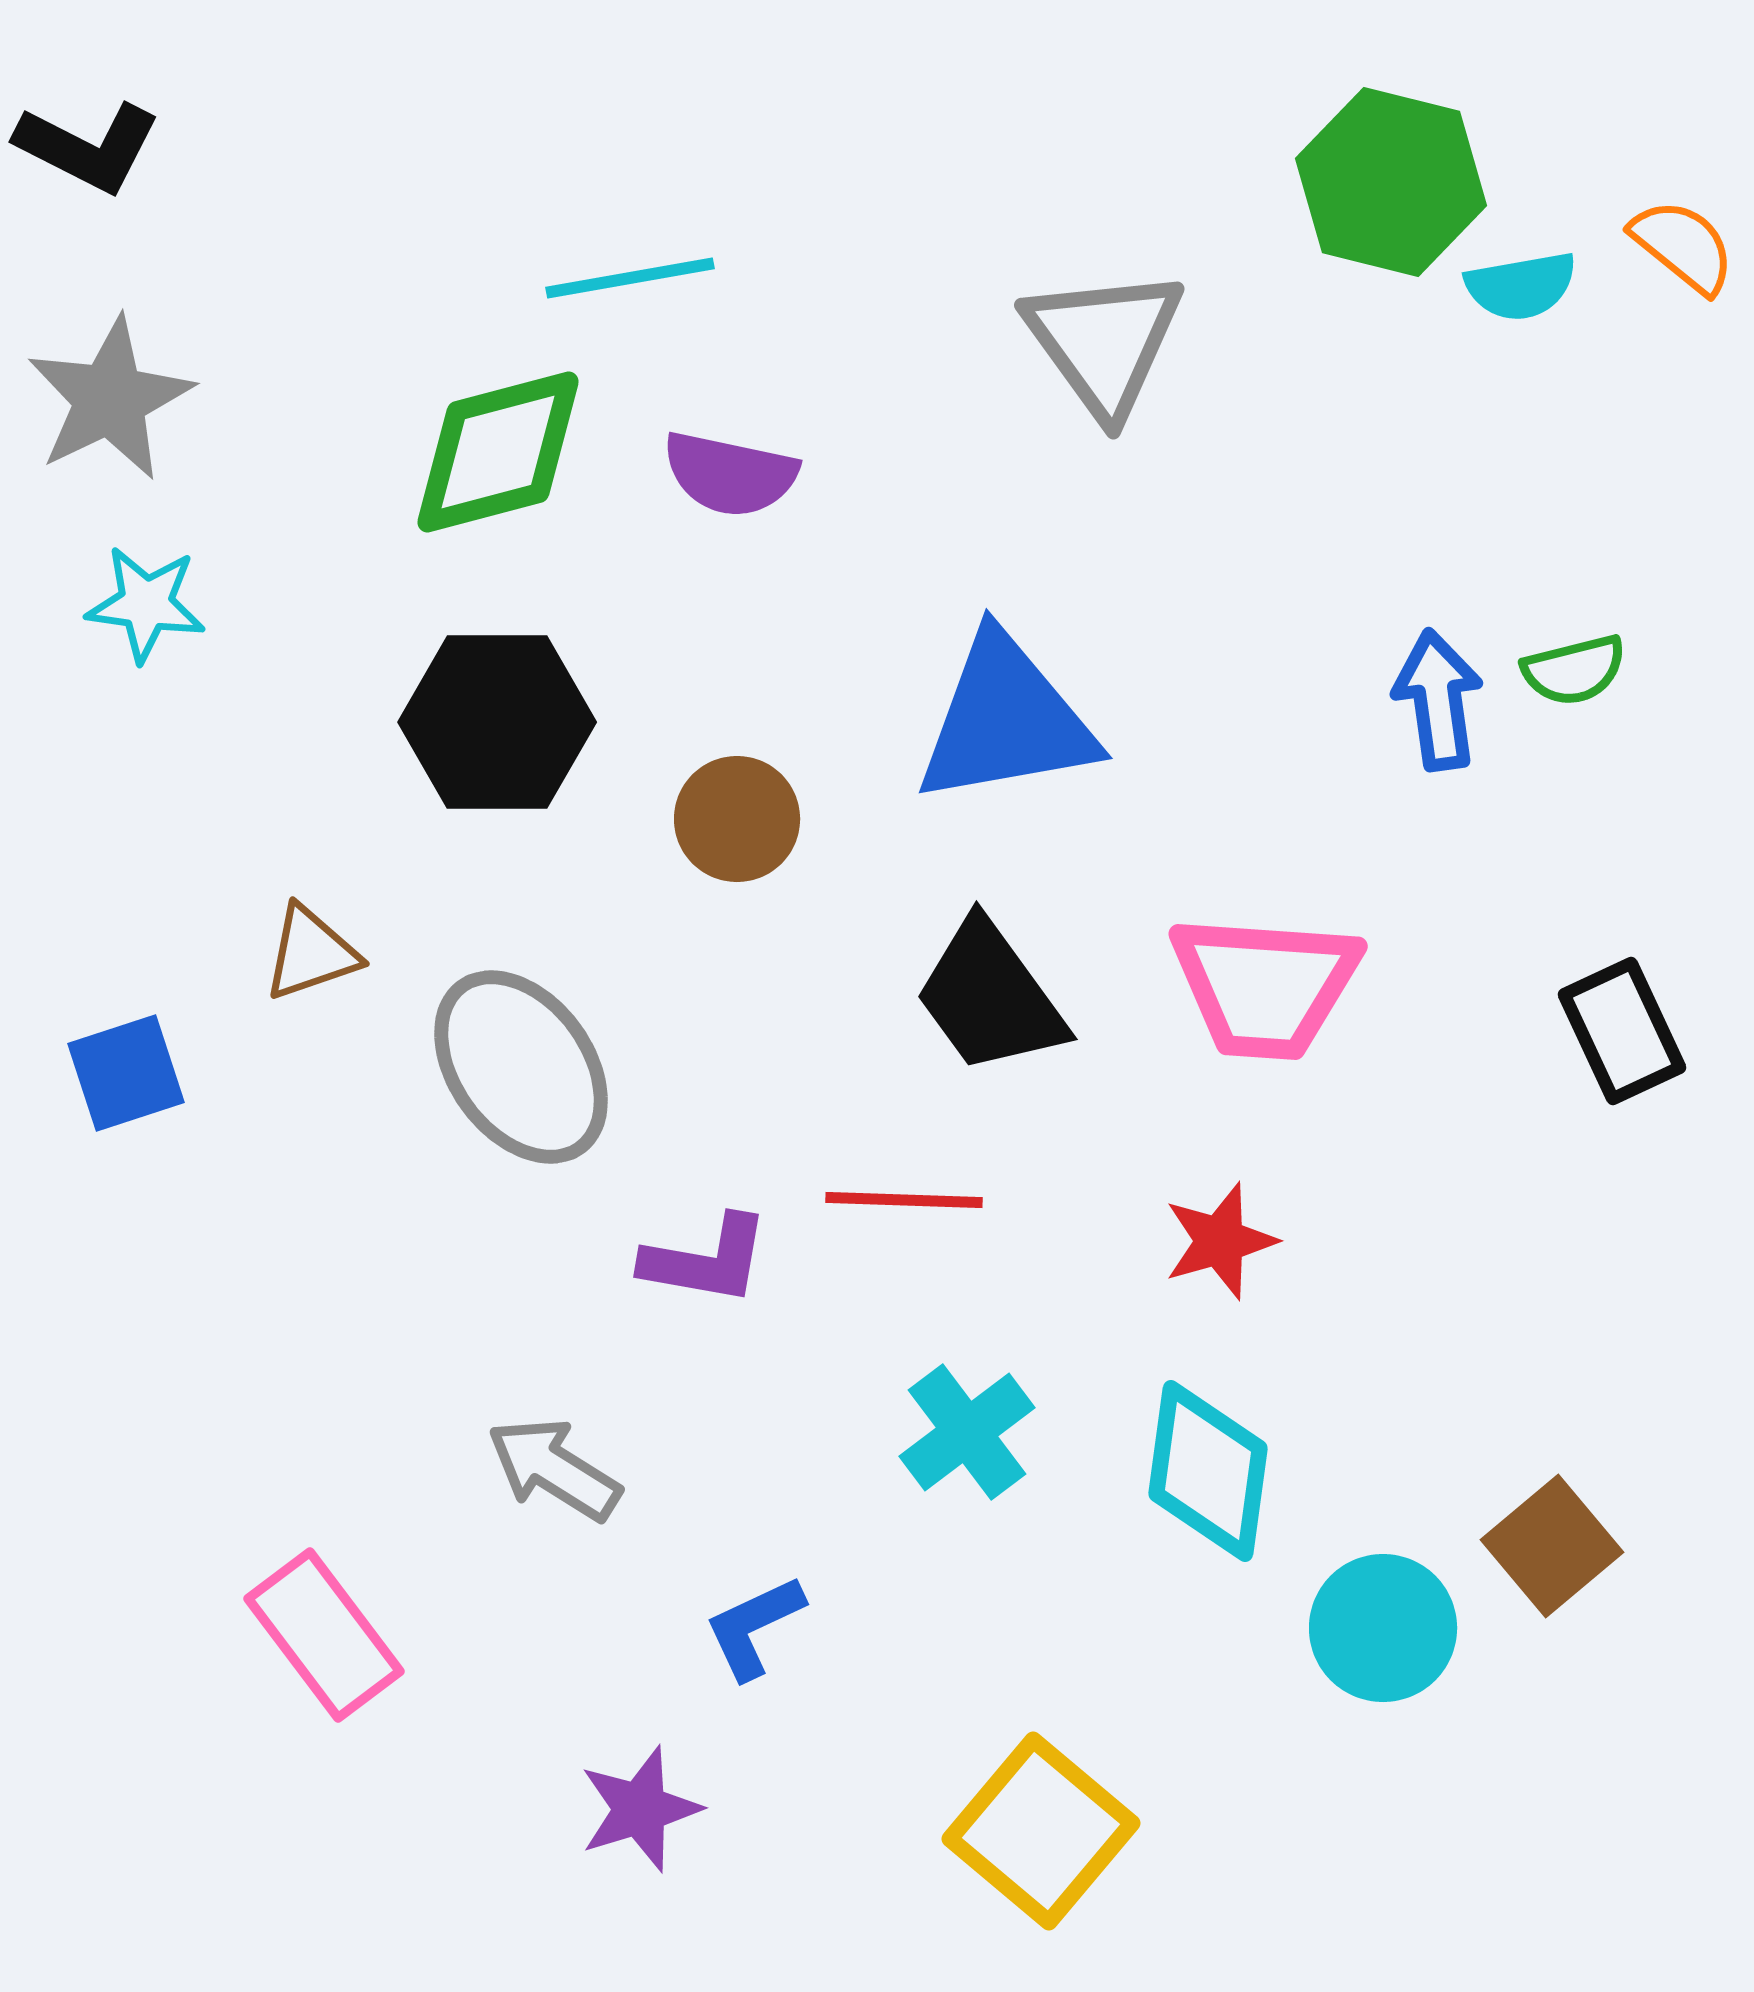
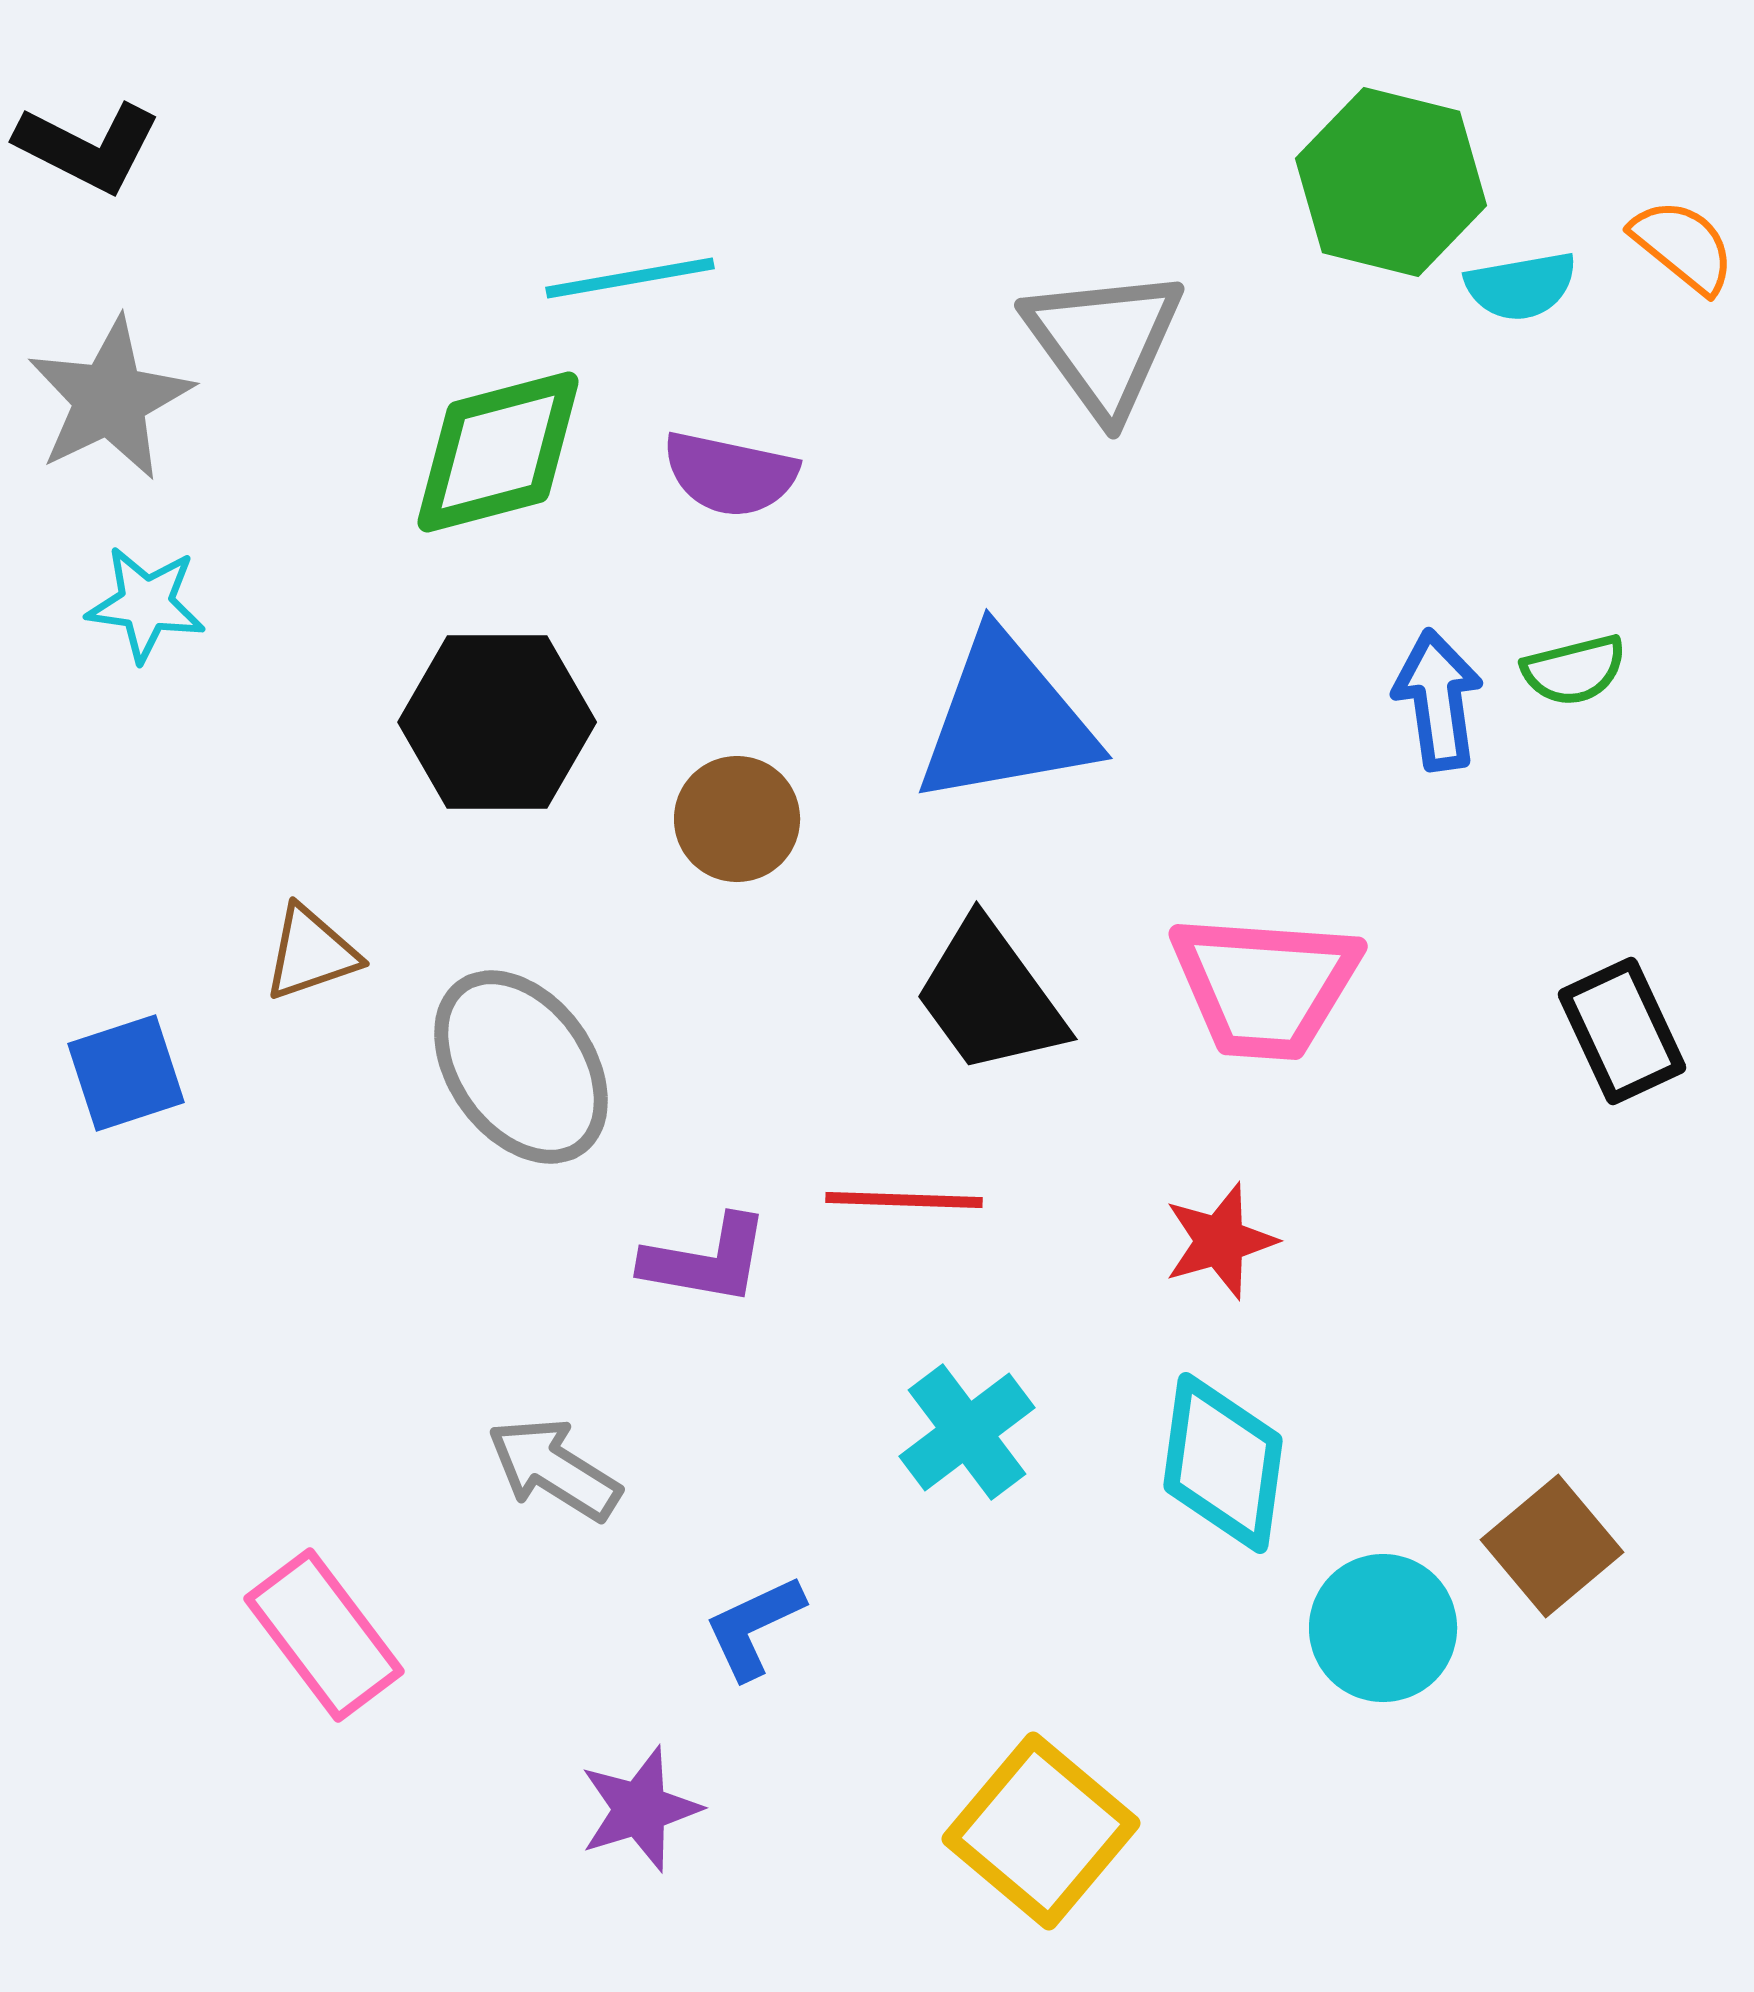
cyan diamond: moved 15 px right, 8 px up
